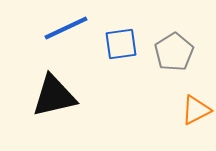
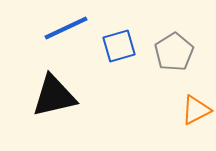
blue square: moved 2 px left, 2 px down; rotated 8 degrees counterclockwise
